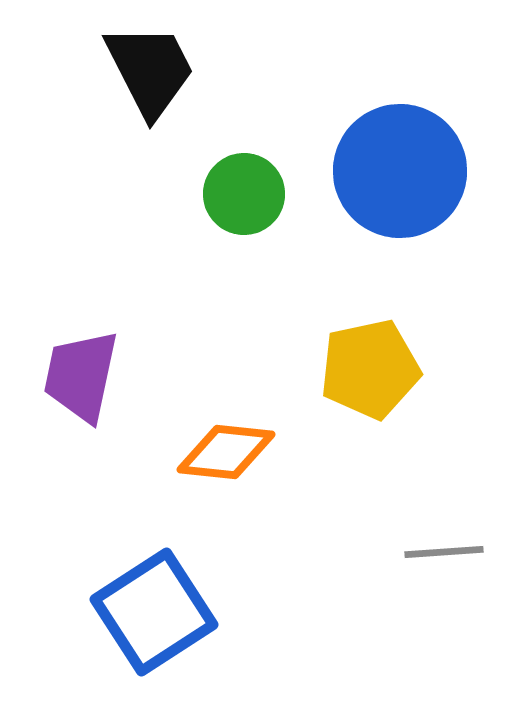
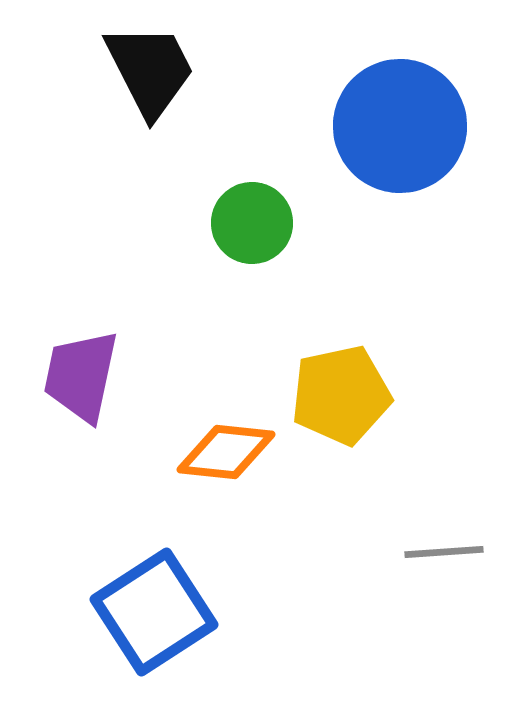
blue circle: moved 45 px up
green circle: moved 8 px right, 29 px down
yellow pentagon: moved 29 px left, 26 px down
